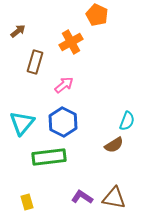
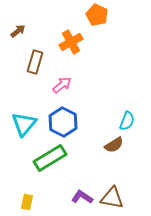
pink arrow: moved 2 px left
cyan triangle: moved 2 px right, 1 px down
green rectangle: moved 1 px right, 1 px down; rotated 24 degrees counterclockwise
brown triangle: moved 2 px left
yellow rectangle: rotated 28 degrees clockwise
